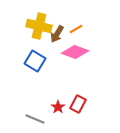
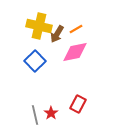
pink diamond: rotated 32 degrees counterclockwise
blue square: rotated 15 degrees clockwise
red star: moved 7 px left, 6 px down
gray line: moved 4 px up; rotated 54 degrees clockwise
